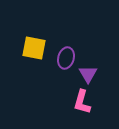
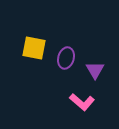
purple triangle: moved 7 px right, 4 px up
pink L-shape: rotated 65 degrees counterclockwise
